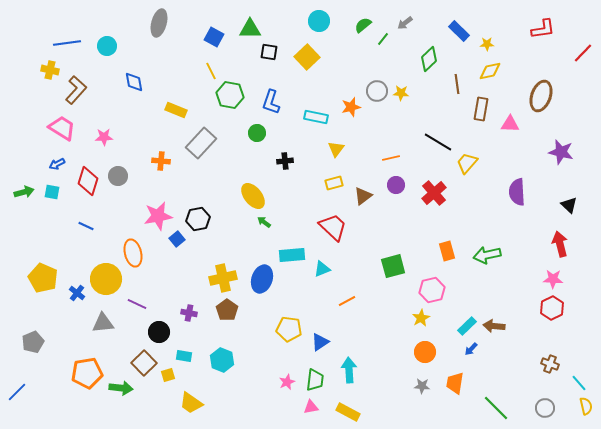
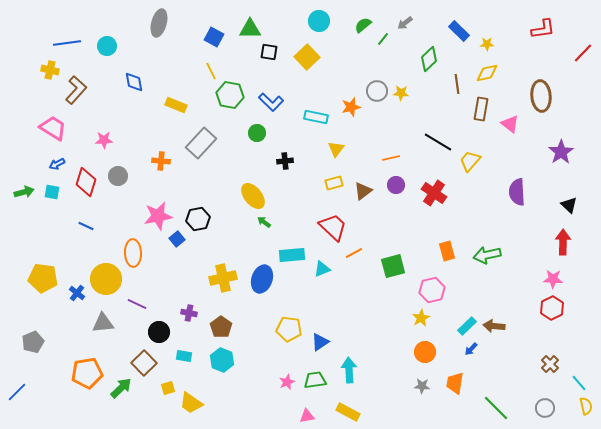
yellow diamond at (490, 71): moved 3 px left, 2 px down
brown ellipse at (541, 96): rotated 24 degrees counterclockwise
blue L-shape at (271, 102): rotated 65 degrees counterclockwise
yellow rectangle at (176, 110): moved 5 px up
pink triangle at (510, 124): rotated 36 degrees clockwise
pink trapezoid at (62, 128): moved 9 px left
pink star at (104, 137): moved 3 px down
purple star at (561, 152): rotated 25 degrees clockwise
yellow trapezoid at (467, 163): moved 3 px right, 2 px up
red diamond at (88, 181): moved 2 px left, 1 px down
red cross at (434, 193): rotated 15 degrees counterclockwise
brown triangle at (363, 196): moved 5 px up
red arrow at (560, 244): moved 3 px right, 2 px up; rotated 15 degrees clockwise
orange ellipse at (133, 253): rotated 12 degrees clockwise
yellow pentagon at (43, 278): rotated 16 degrees counterclockwise
orange line at (347, 301): moved 7 px right, 48 px up
brown pentagon at (227, 310): moved 6 px left, 17 px down
brown cross at (550, 364): rotated 24 degrees clockwise
yellow square at (168, 375): moved 13 px down
green trapezoid at (315, 380): rotated 105 degrees counterclockwise
green arrow at (121, 388): rotated 50 degrees counterclockwise
pink triangle at (311, 407): moved 4 px left, 9 px down
